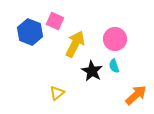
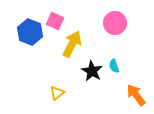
pink circle: moved 16 px up
yellow arrow: moved 3 px left
orange arrow: rotated 85 degrees counterclockwise
